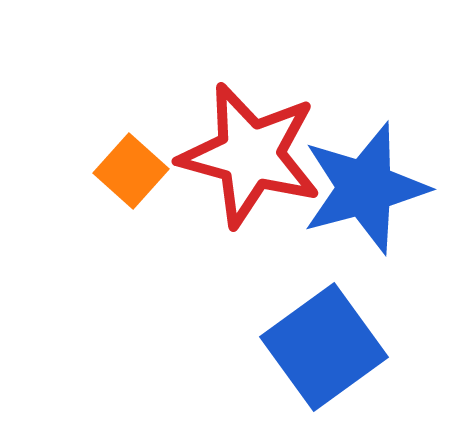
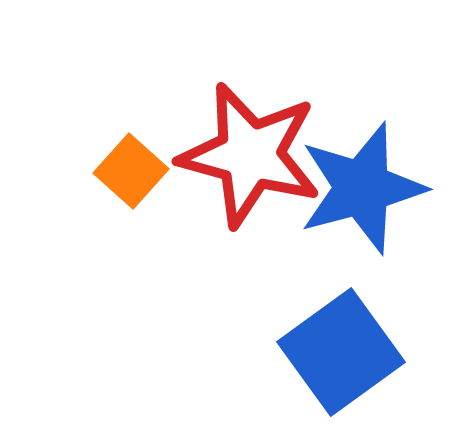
blue star: moved 3 px left
blue square: moved 17 px right, 5 px down
